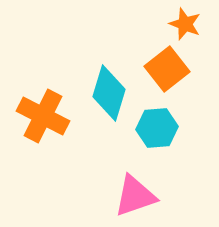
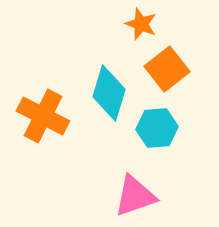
orange star: moved 44 px left
